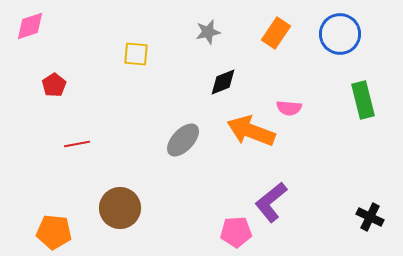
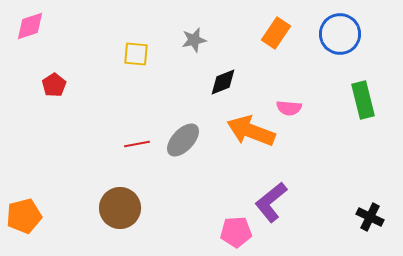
gray star: moved 14 px left, 8 px down
red line: moved 60 px right
orange pentagon: moved 30 px left, 16 px up; rotated 20 degrees counterclockwise
